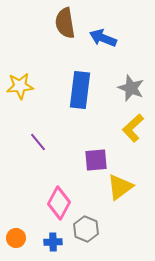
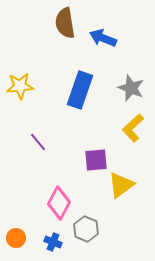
blue rectangle: rotated 12 degrees clockwise
yellow triangle: moved 1 px right, 2 px up
blue cross: rotated 24 degrees clockwise
